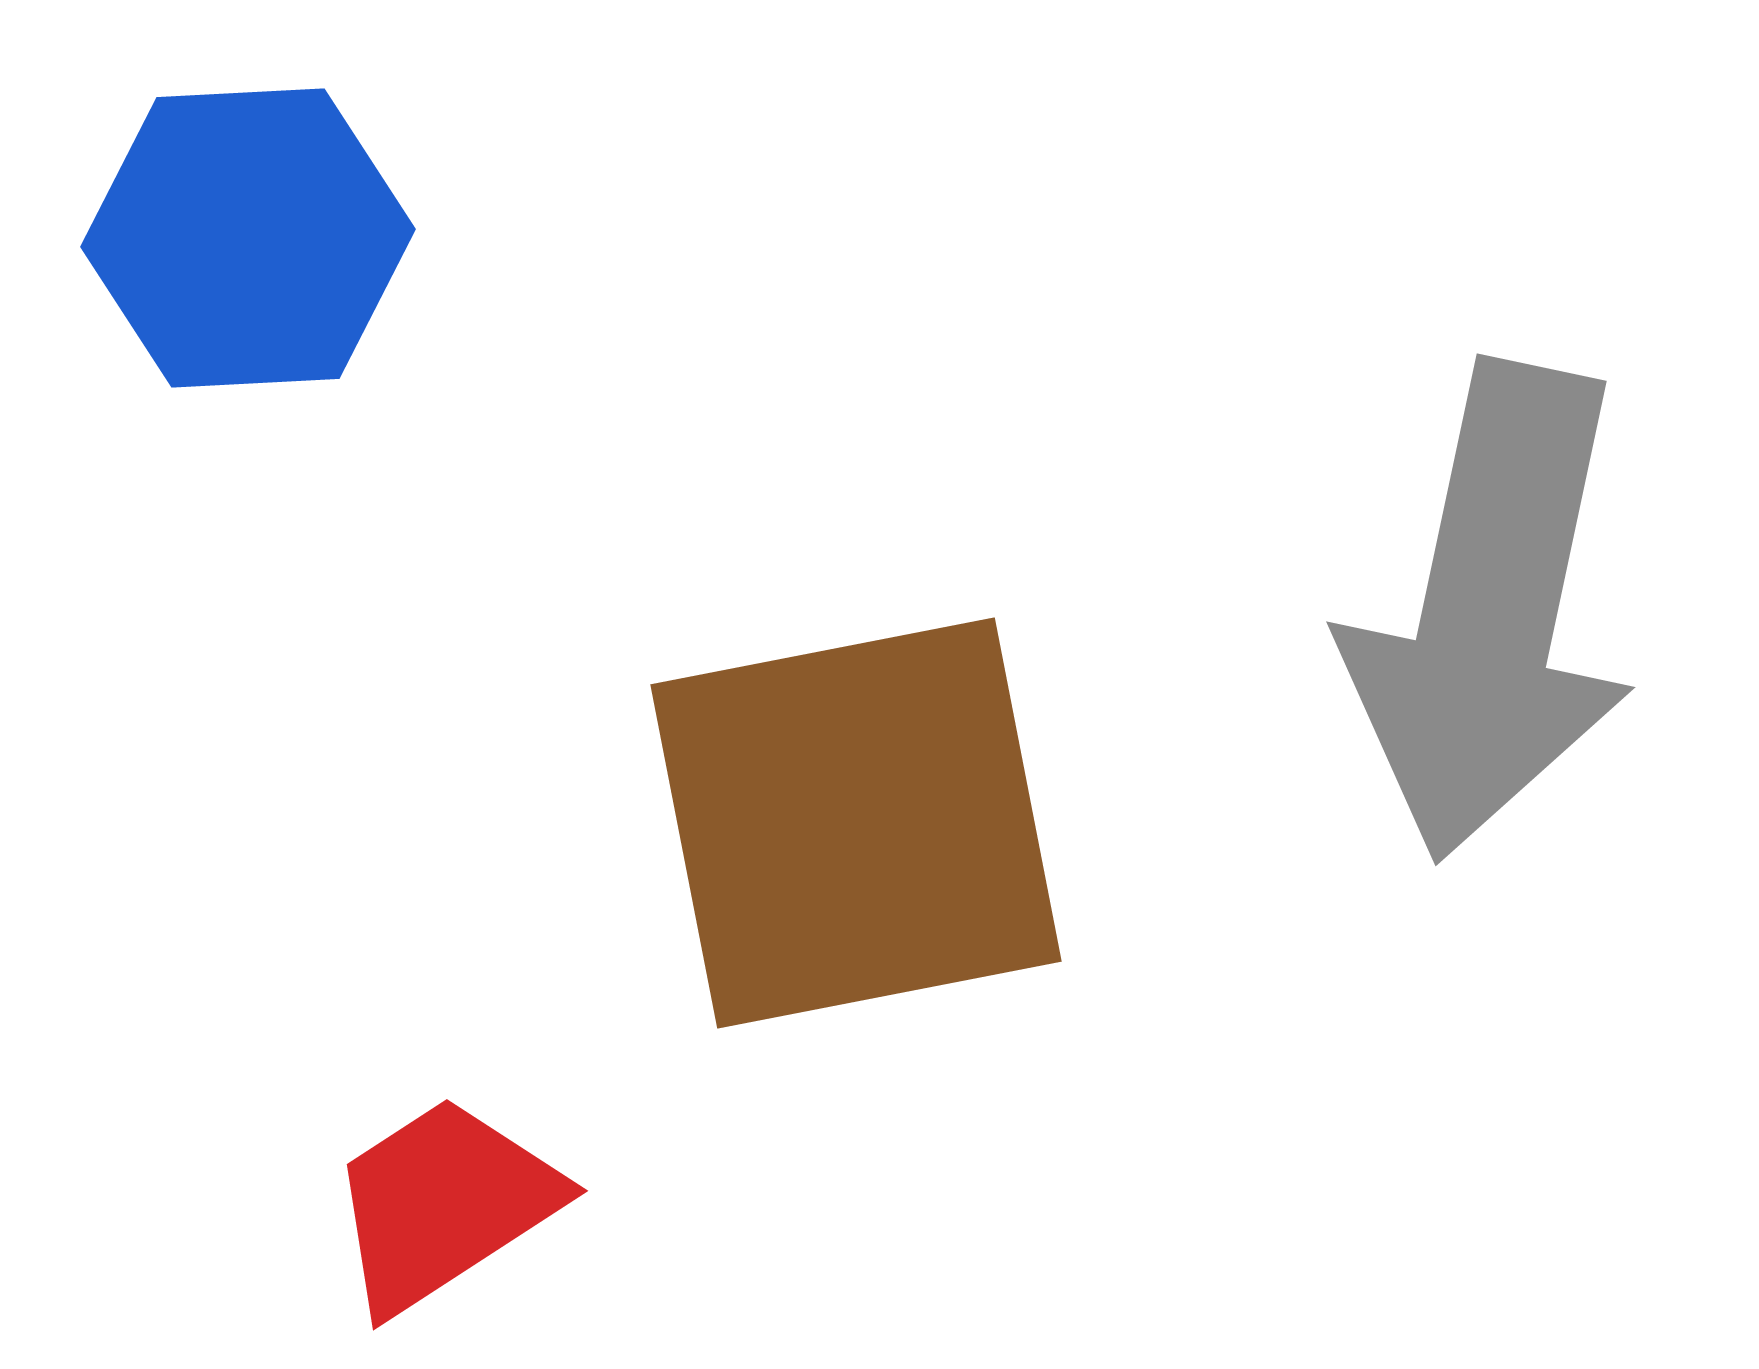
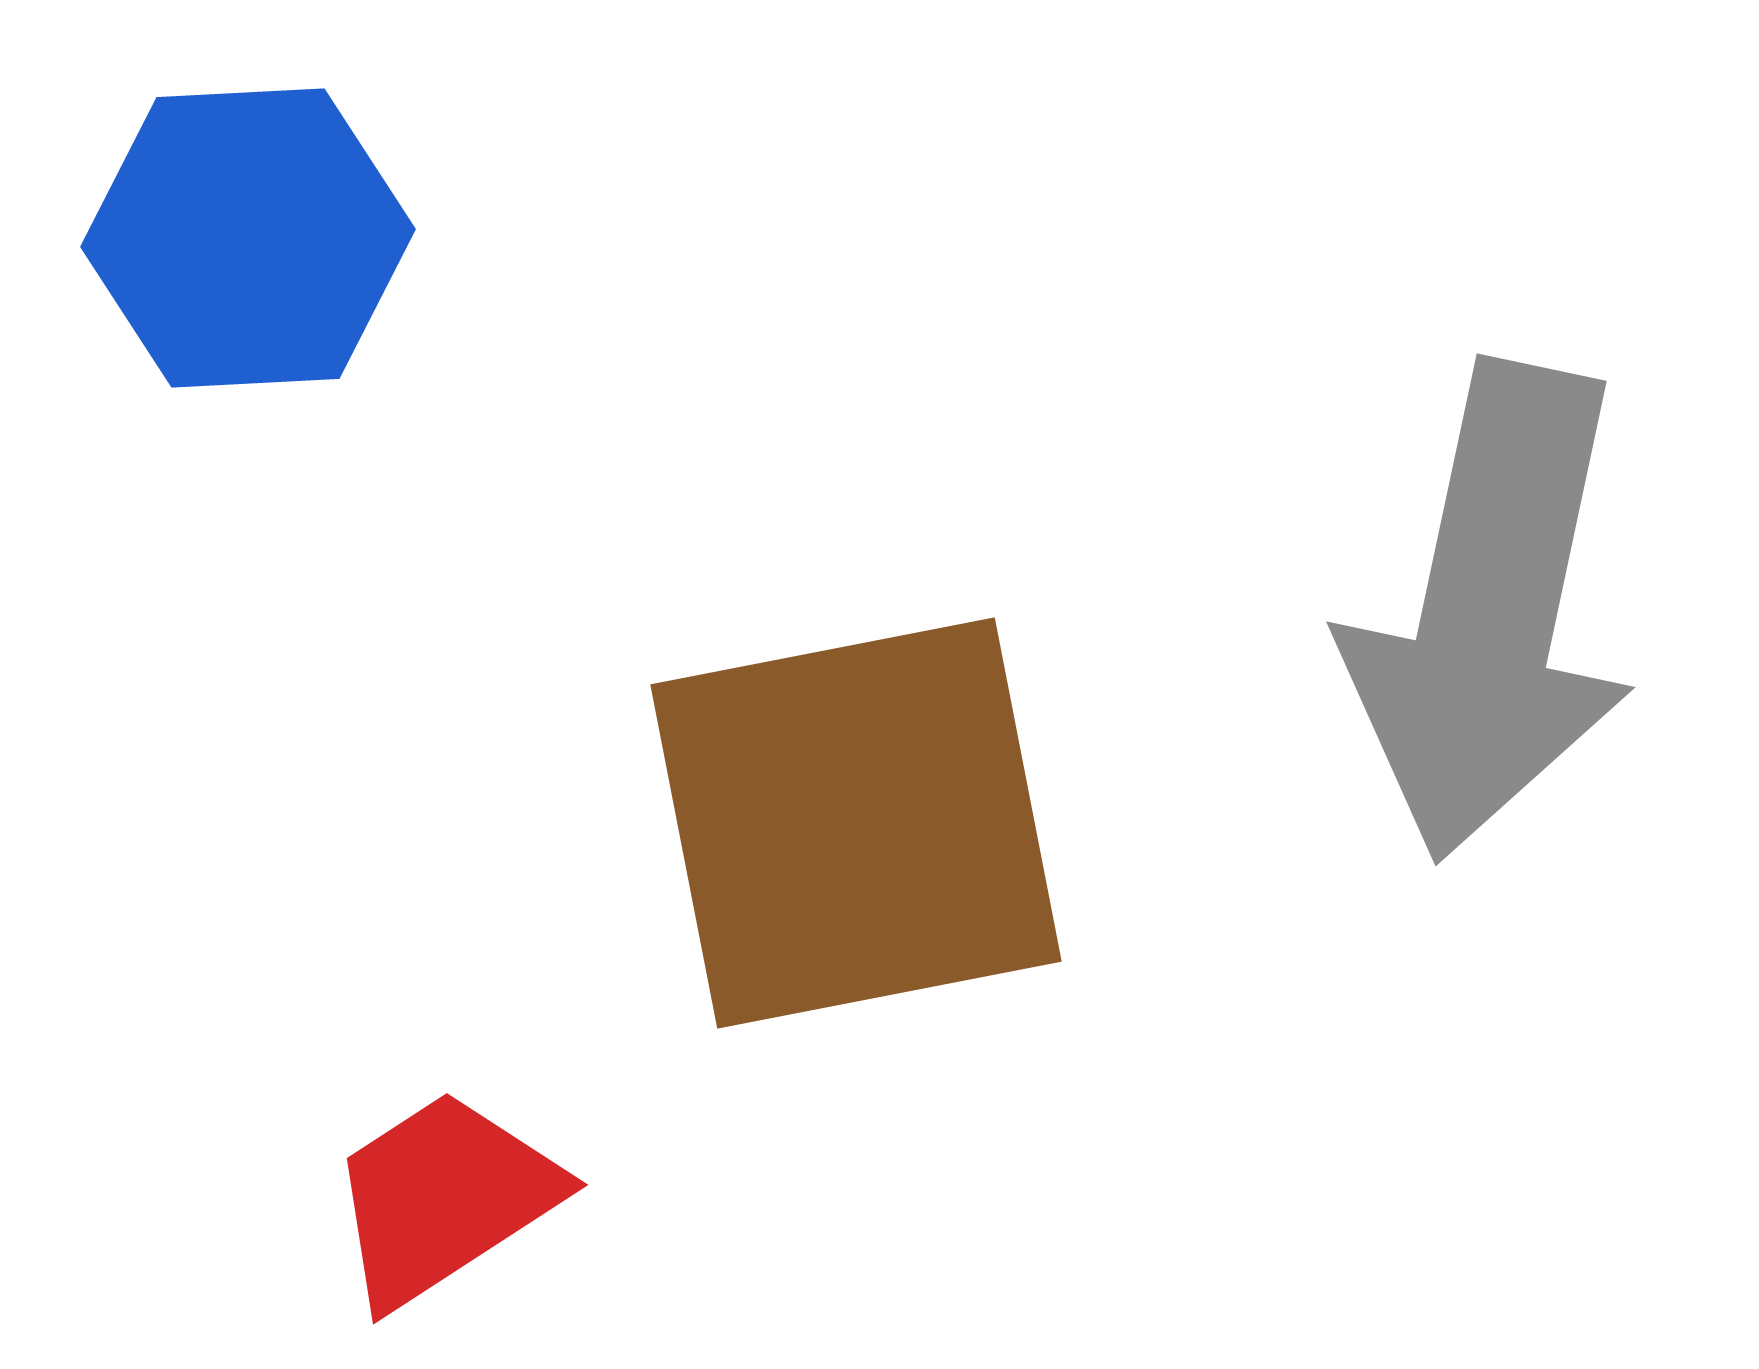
red trapezoid: moved 6 px up
